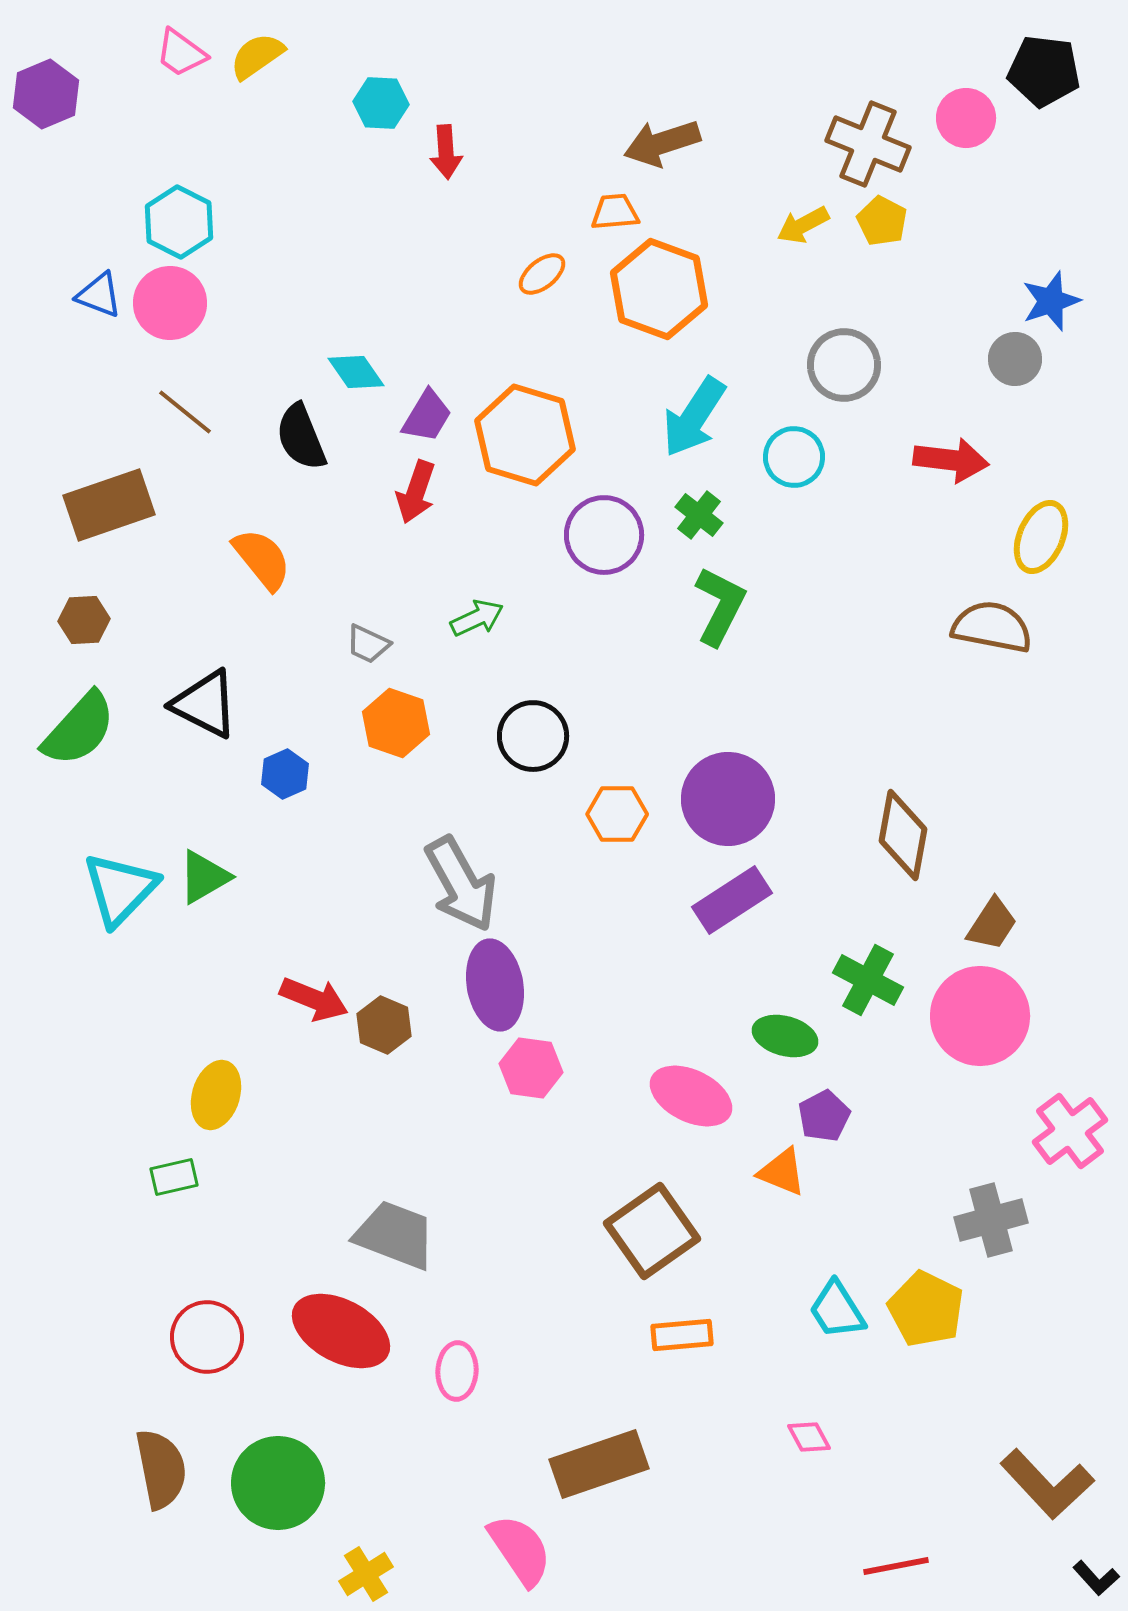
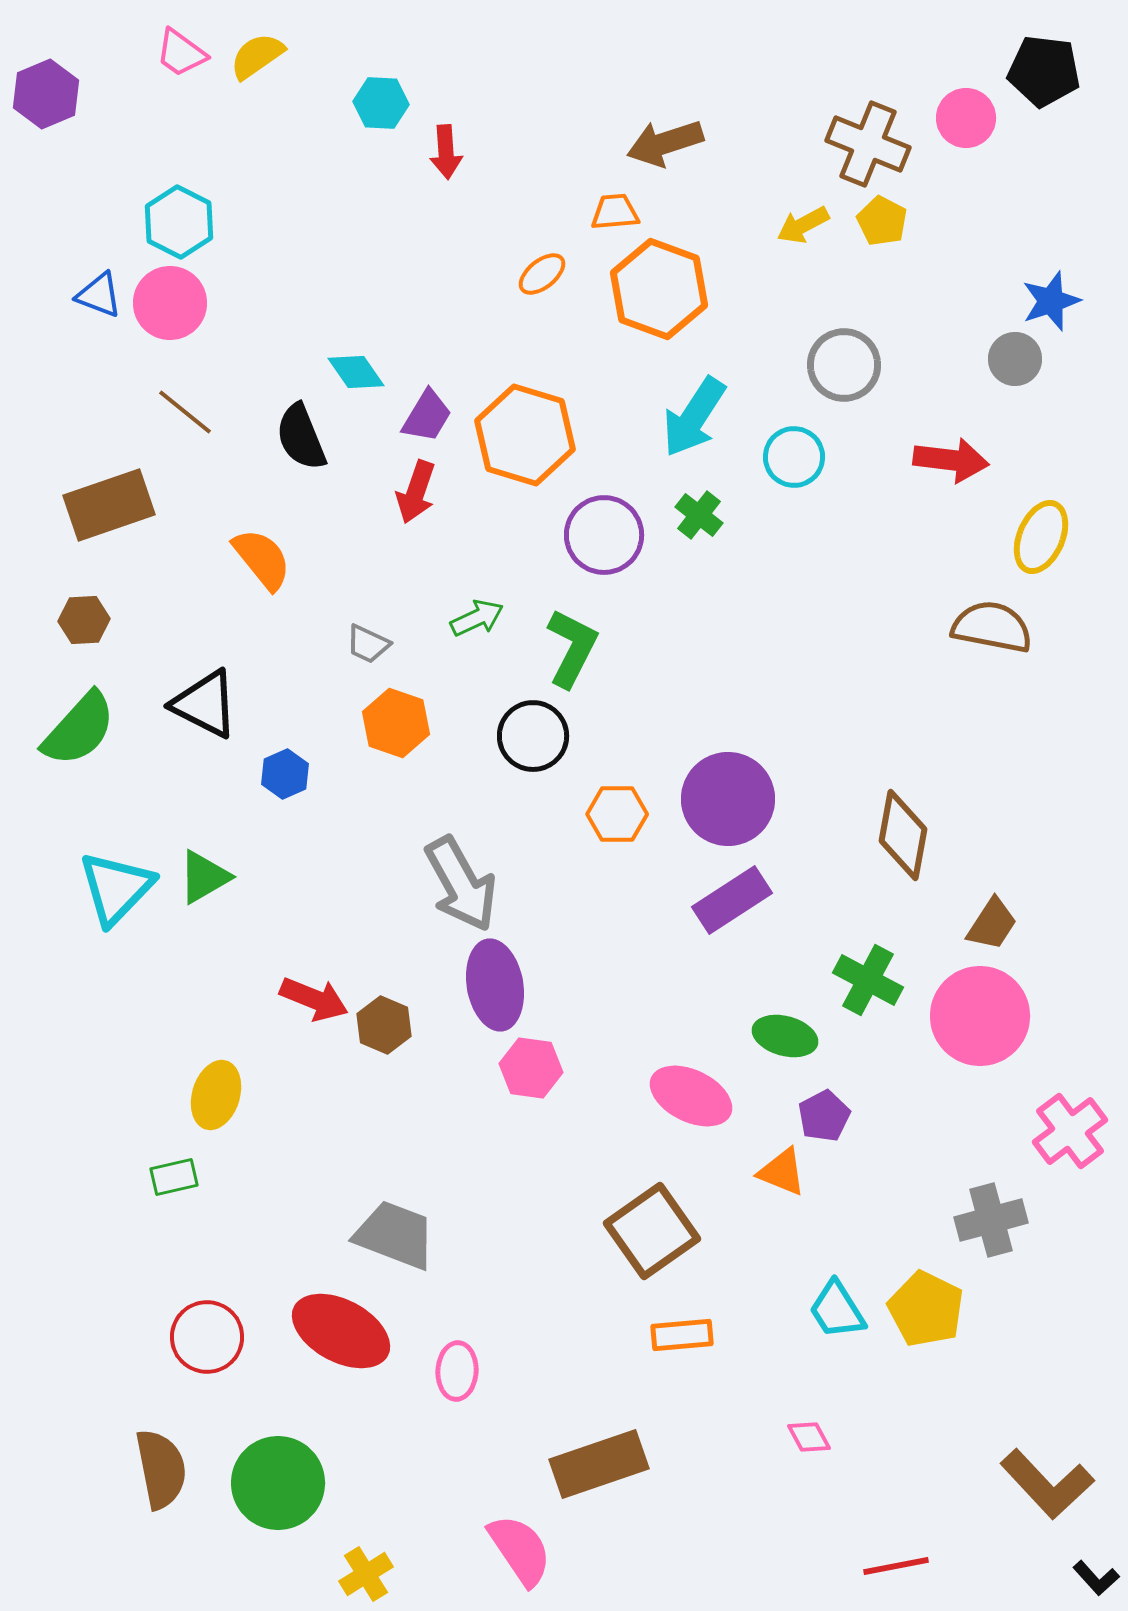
brown arrow at (662, 143): moved 3 px right
green L-shape at (720, 606): moved 148 px left, 42 px down
cyan triangle at (120, 889): moved 4 px left, 1 px up
